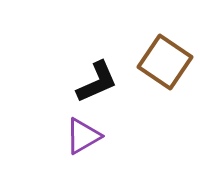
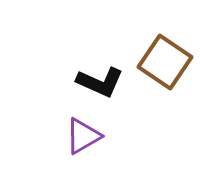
black L-shape: moved 3 px right; rotated 48 degrees clockwise
